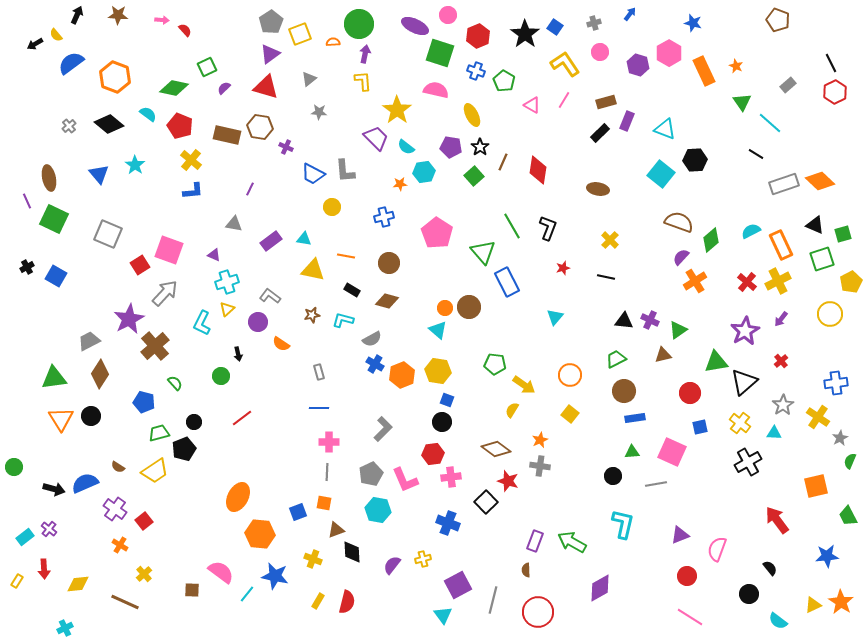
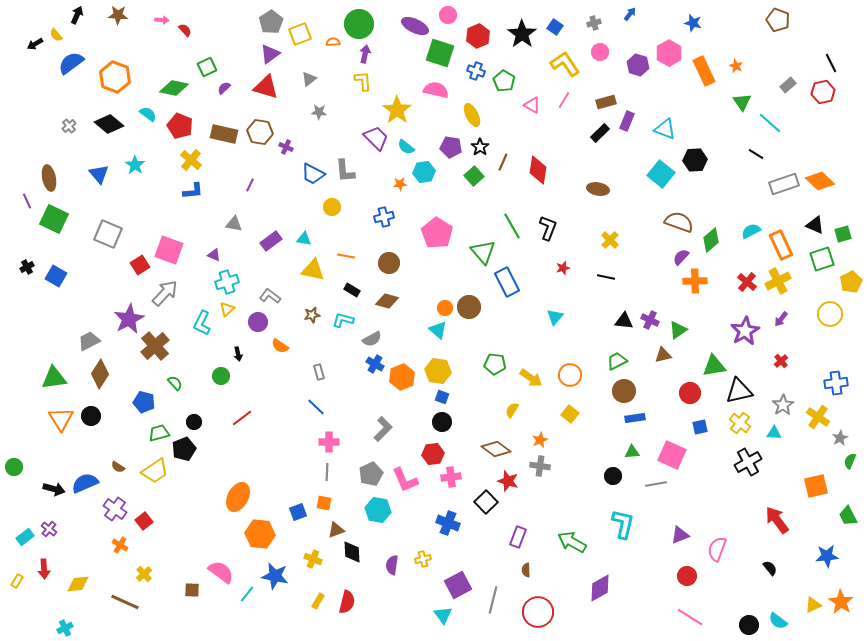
black star at (525, 34): moved 3 px left
red hexagon at (835, 92): moved 12 px left; rotated 15 degrees clockwise
brown hexagon at (260, 127): moved 5 px down
brown rectangle at (227, 135): moved 3 px left, 1 px up
purple line at (250, 189): moved 4 px up
orange cross at (695, 281): rotated 30 degrees clockwise
orange semicircle at (281, 344): moved 1 px left, 2 px down
green trapezoid at (616, 359): moved 1 px right, 2 px down
green triangle at (716, 362): moved 2 px left, 4 px down
orange hexagon at (402, 375): moved 2 px down
black triangle at (744, 382): moved 5 px left, 9 px down; rotated 28 degrees clockwise
yellow arrow at (524, 385): moved 7 px right, 7 px up
blue square at (447, 400): moved 5 px left, 3 px up
blue line at (319, 408): moved 3 px left, 1 px up; rotated 42 degrees clockwise
pink square at (672, 452): moved 3 px down
purple rectangle at (535, 541): moved 17 px left, 4 px up
purple semicircle at (392, 565): rotated 30 degrees counterclockwise
black circle at (749, 594): moved 31 px down
